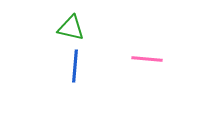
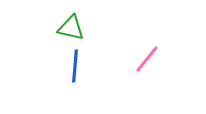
pink line: rotated 56 degrees counterclockwise
